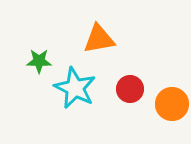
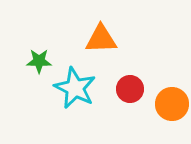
orange triangle: moved 2 px right; rotated 8 degrees clockwise
